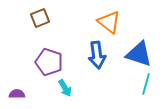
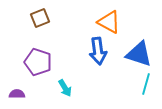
orange triangle: rotated 10 degrees counterclockwise
blue arrow: moved 1 px right, 4 px up
purple pentagon: moved 11 px left
